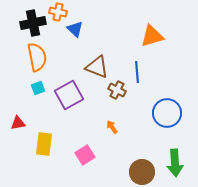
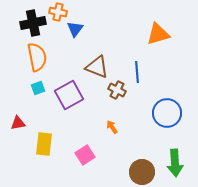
blue triangle: rotated 24 degrees clockwise
orange triangle: moved 6 px right, 2 px up
